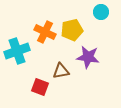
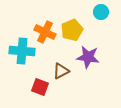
yellow pentagon: rotated 10 degrees counterclockwise
cyan cross: moved 5 px right; rotated 25 degrees clockwise
brown triangle: rotated 18 degrees counterclockwise
